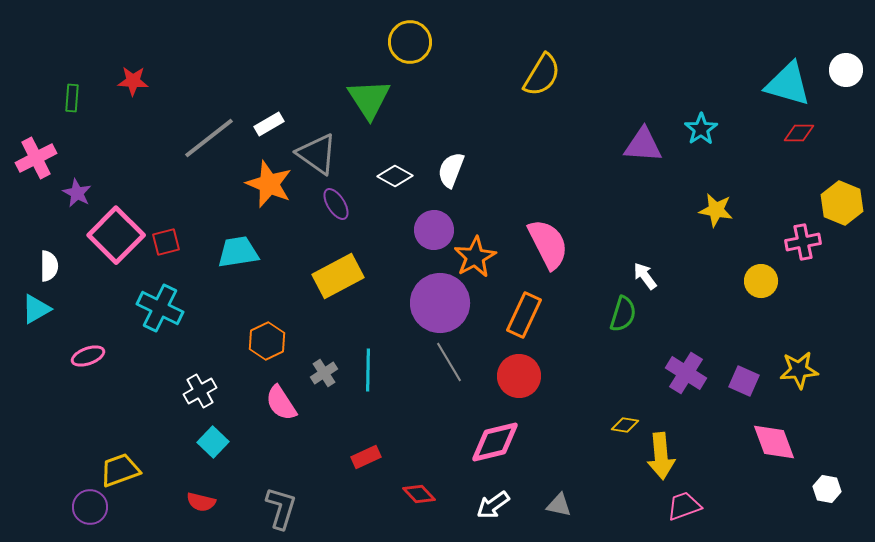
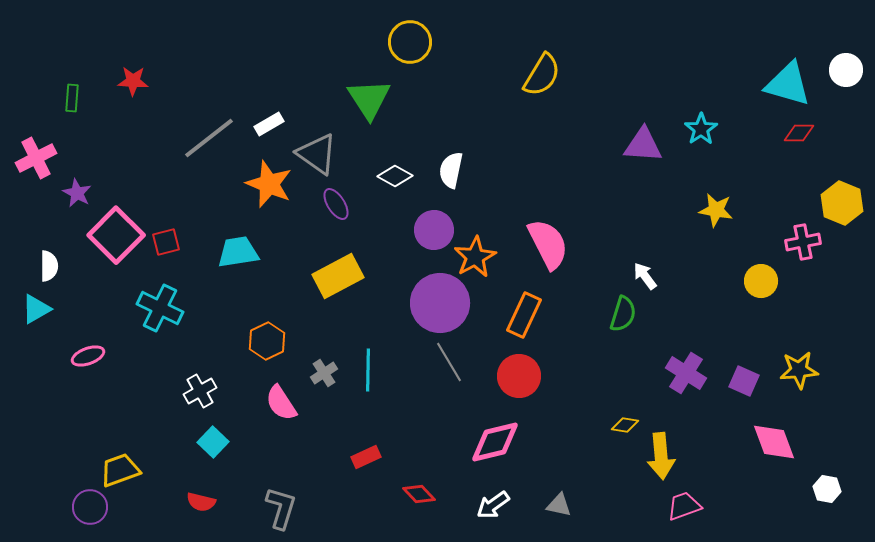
white semicircle at (451, 170): rotated 9 degrees counterclockwise
